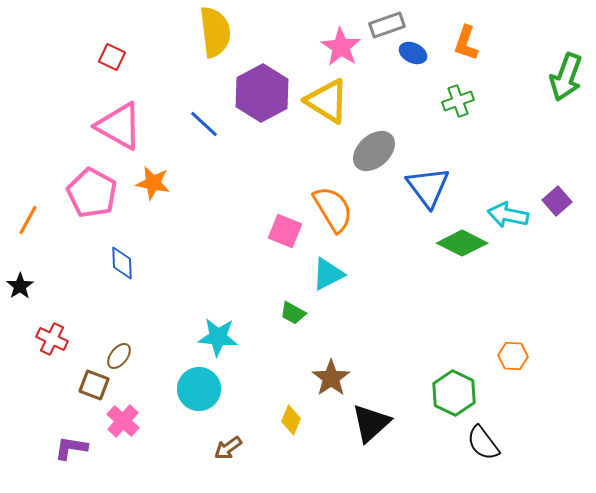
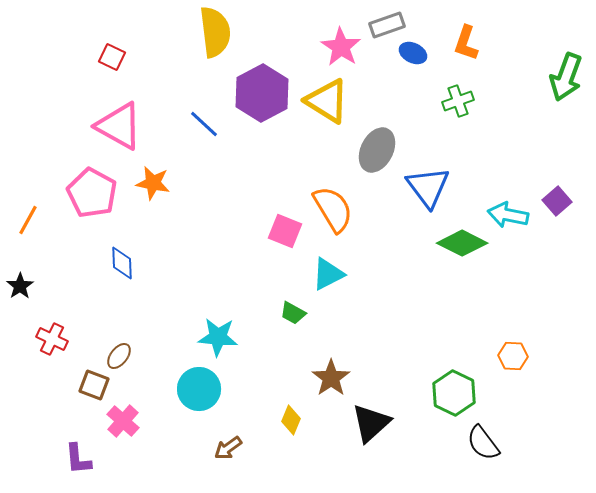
gray ellipse: moved 3 px right, 1 px up; rotated 21 degrees counterclockwise
purple L-shape: moved 7 px right, 11 px down; rotated 104 degrees counterclockwise
